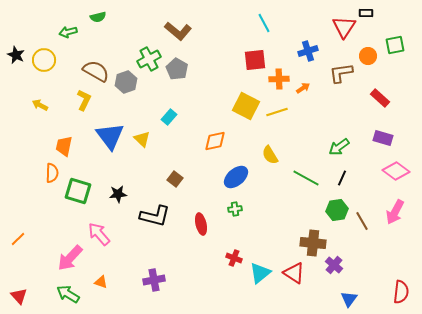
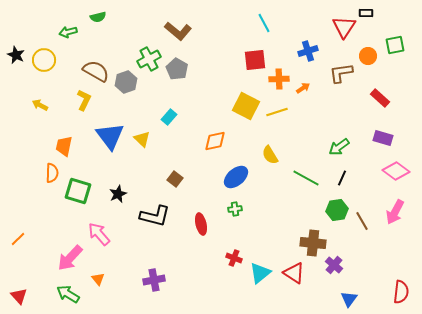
black star at (118, 194): rotated 18 degrees counterclockwise
orange triangle at (101, 282): moved 3 px left, 3 px up; rotated 32 degrees clockwise
